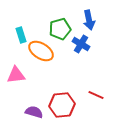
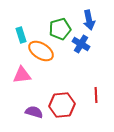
pink triangle: moved 6 px right
red line: rotated 63 degrees clockwise
